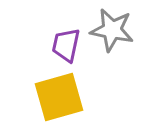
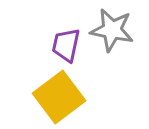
yellow square: rotated 21 degrees counterclockwise
